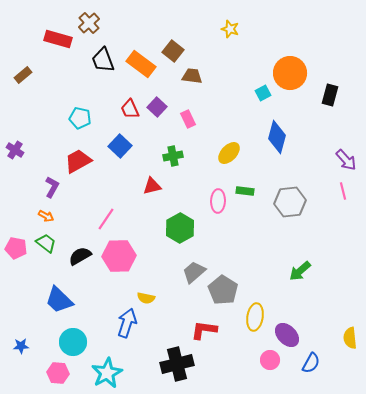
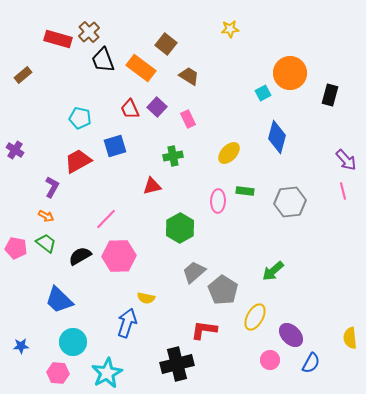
brown cross at (89, 23): moved 9 px down
yellow star at (230, 29): rotated 24 degrees counterclockwise
brown square at (173, 51): moved 7 px left, 7 px up
orange rectangle at (141, 64): moved 4 px down
brown trapezoid at (192, 76): moved 3 px left; rotated 25 degrees clockwise
blue square at (120, 146): moved 5 px left; rotated 30 degrees clockwise
pink line at (106, 219): rotated 10 degrees clockwise
green arrow at (300, 271): moved 27 px left
yellow ellipse at (255, 317): rotated 20 degrees clockwise
purple ellipse at (287, 335): moved 4 px right
